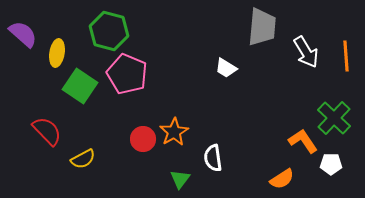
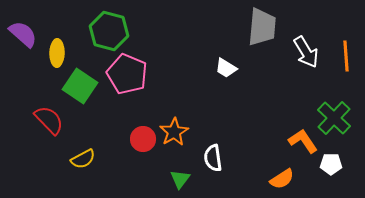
yellow ellipse: rotated 8 degrees counterclockwise
red semicircle: moved 2 px right, 11 px up
